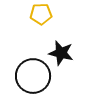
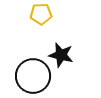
black star: moved 2 px down
